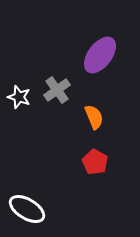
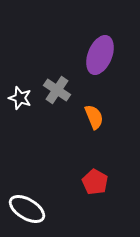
purple ellipse: rotated 15 degrees counterclockwise
gray cross: rotated 20 degrees counterclockwise
white star: moved 1 px right, 1 px down
red pentagon: moved 20 px down
